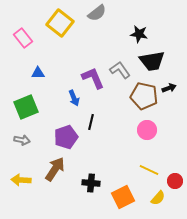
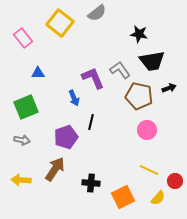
brown pentagon: moved 5 px left
